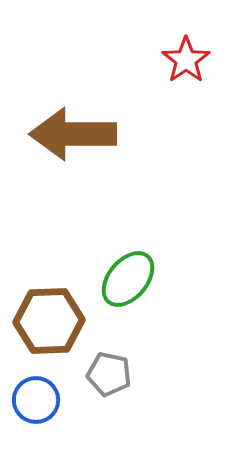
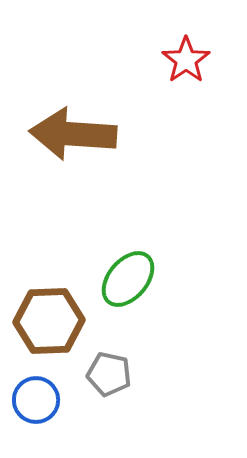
brown arrow: rotated 4 degrees clockwise
